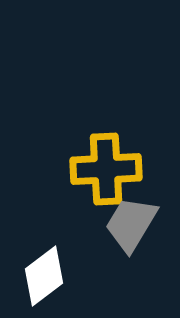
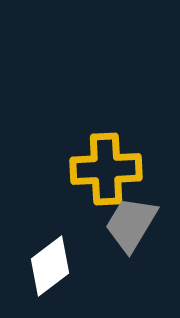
white diamond: moved 6 px right, 10 px up
